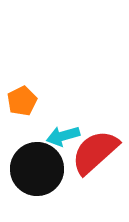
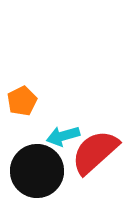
black circle: moved 2 px down
